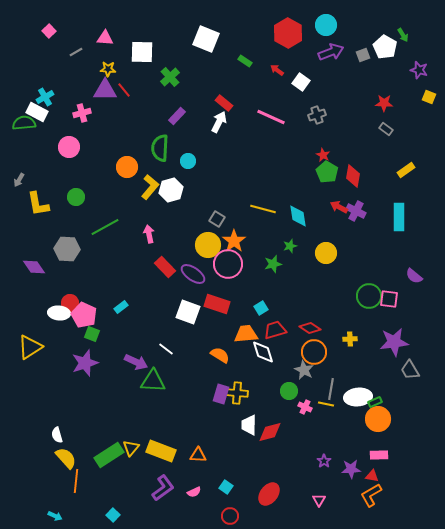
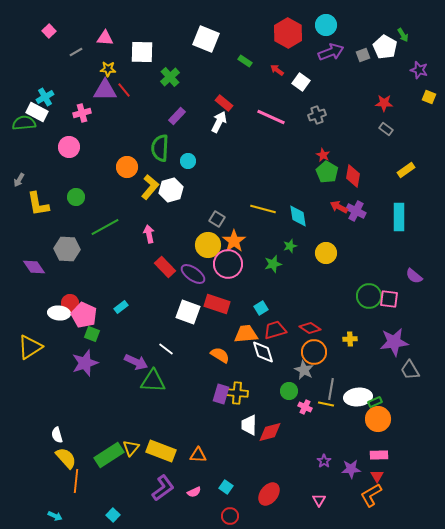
red triangle at (372, 476): moved 5 px right; rotated 48 degrees clockwise
